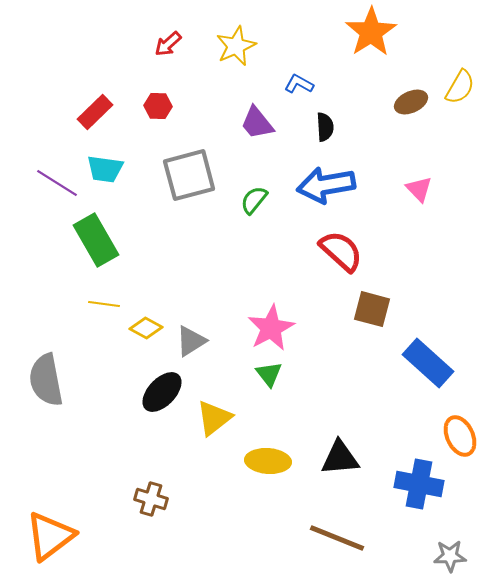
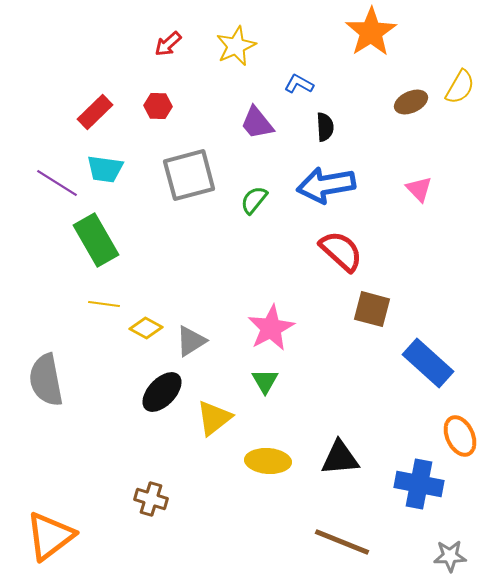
green triangle: moved 4 px left, 7 px down; rotated 8 degrees clockwise
brown line: moved 5 px right, 4 px down
